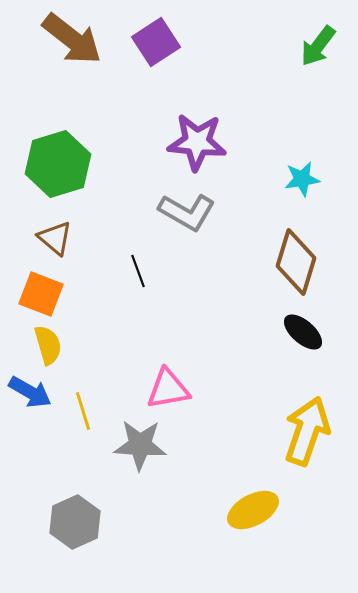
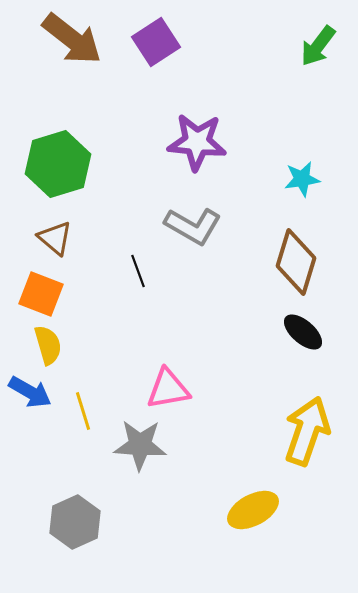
gray L-shape: moved 6 px right, 14 px down
